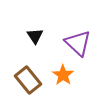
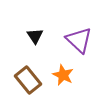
purple triangle: moved 1 px right, 3 px up
orange star: rotated 10 degrees counterclockwise
